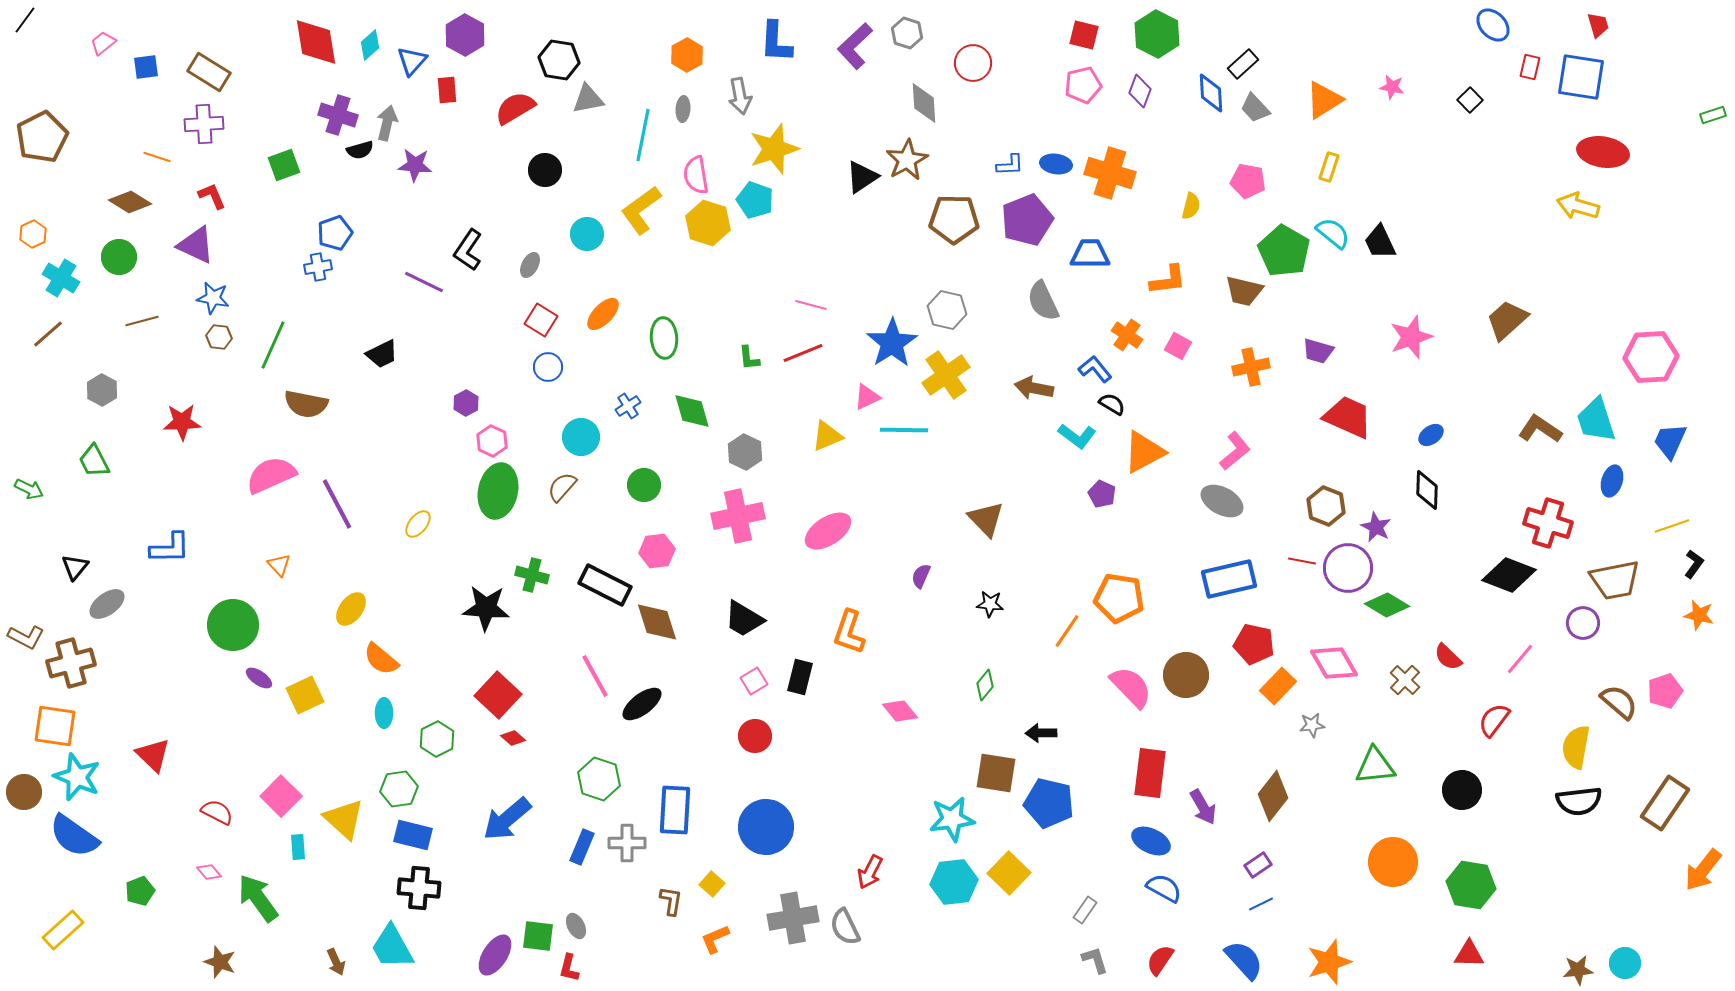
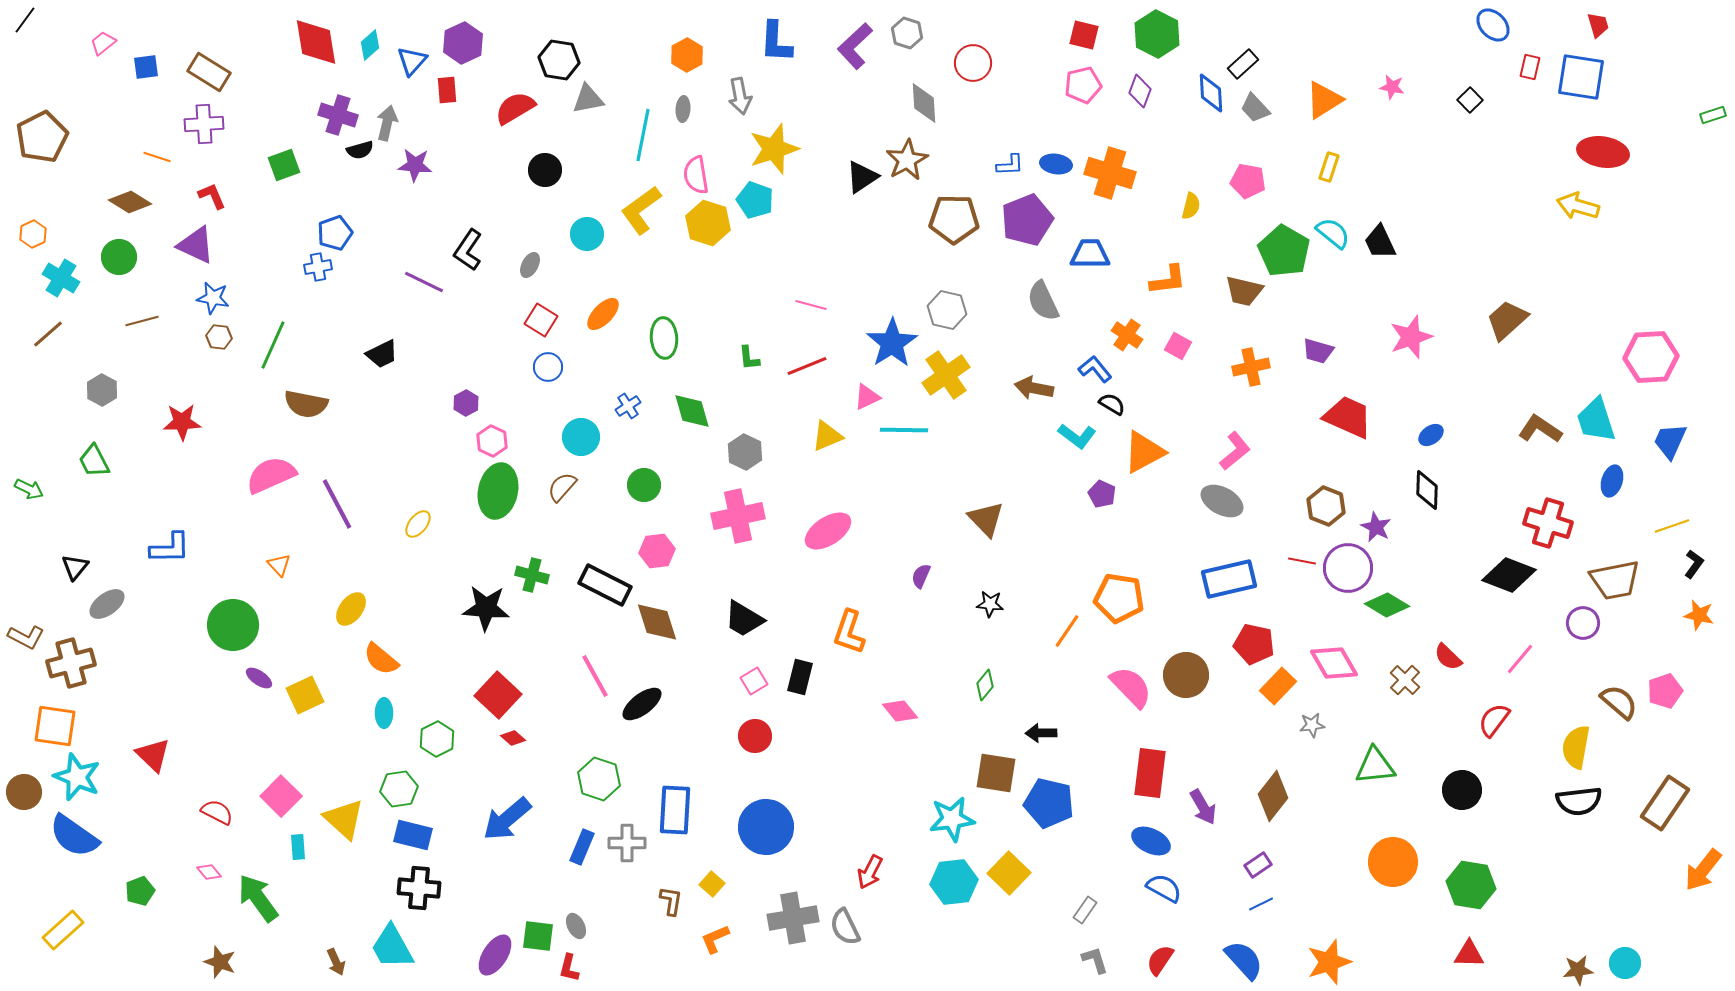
purple hexagon at (465, 35): moved 2 px left, 8 px down; rotated 6 degrees clockwise
red line at (803, 353): moved 4 px right, 13 px down
